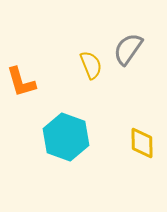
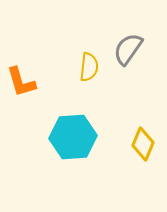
yellow semicircle: moved 2 px left, 2 px down; rotated 28 degrees clockwise
cyan hexagon: moved 7 px right; rotated 24 degrees counterclockwise
yellow diamond: moved 1 px right, 1 px down; rotated 24 degrees clockwise
